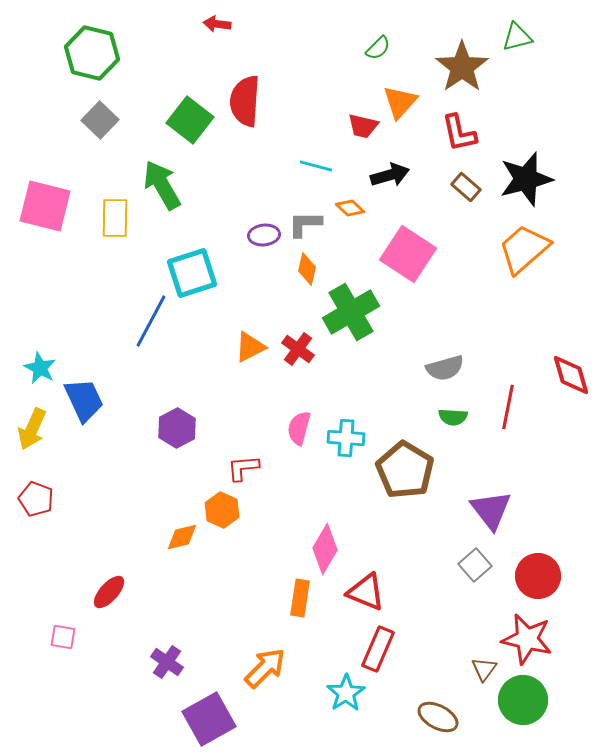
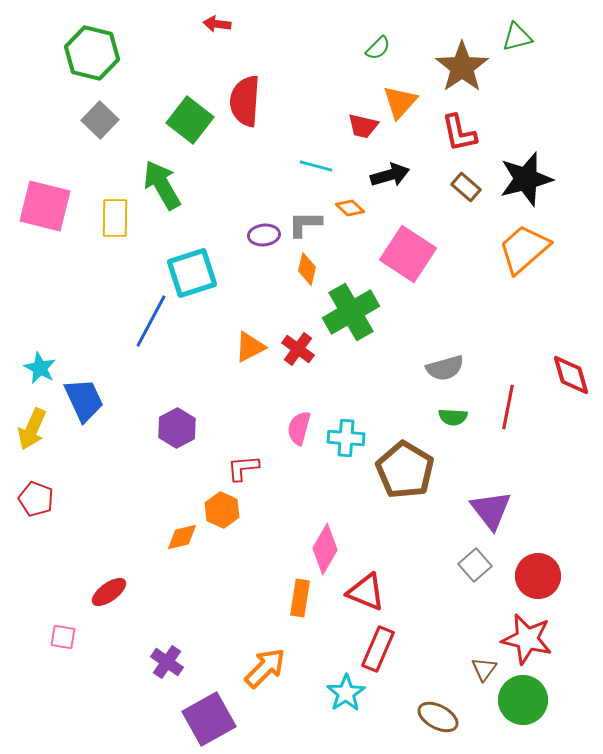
red ellipse at (109, 592): rotated 12 degrees clockwise
